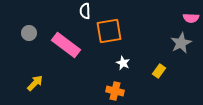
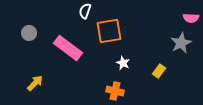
white semicircle: rotated 21 degrees clockwise
pink rectangle: moved 2 px right, 3 px down
